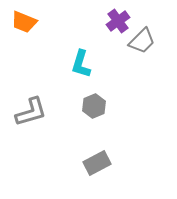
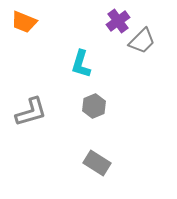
gray rectangle: rotated 60 degrees clockwise
